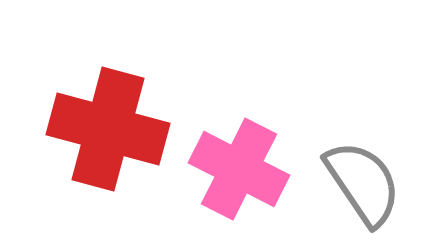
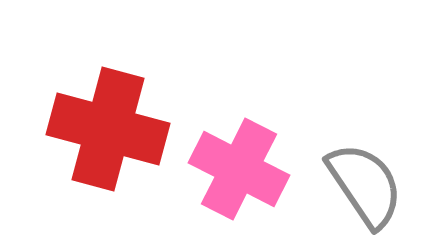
gray semicircle: moved 2 px right, 2 px down
